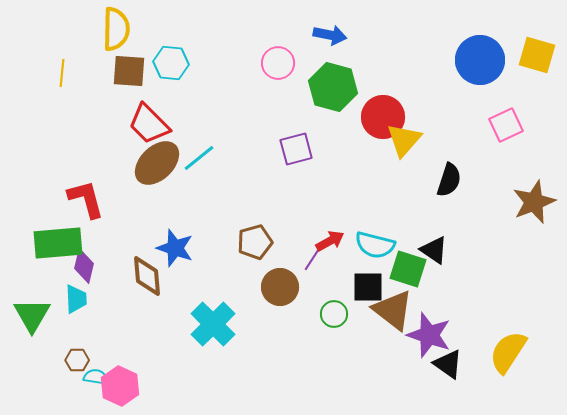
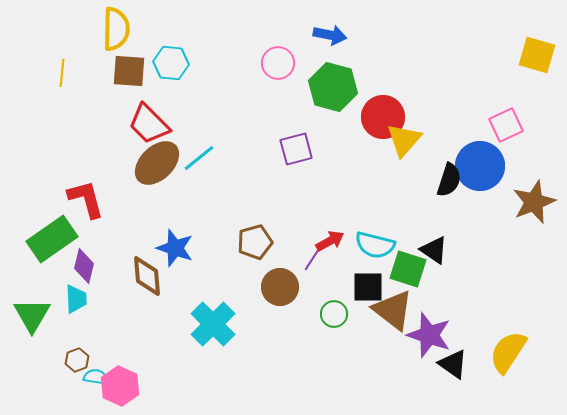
blue circle at (480, 60): moved 106 px down
green rectangle at (58, 243): moved 6 px left, 4 px up; rotated 30 degrees counterclockwise
brown hexagon at (77, 360): rotated 20 degrees counterclockwise
black triangle at (448, 364): moved 5 px right
